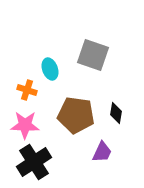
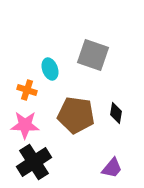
purple trapezoid: moved 10 px right, 16 px down; rotated 15 degrees clockwise
